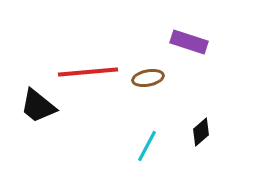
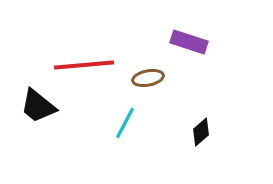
red line: moved 4 px left, 7 px up
cyan line: moved 22 px left, 23 px up
